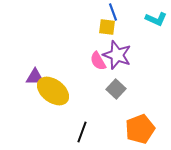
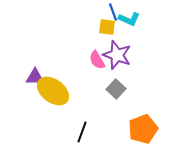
cyan L-shape: moved 27 px left
pink semicircle: moved 1 px left, 1 px up
orange pentagon: moved 3 px right
